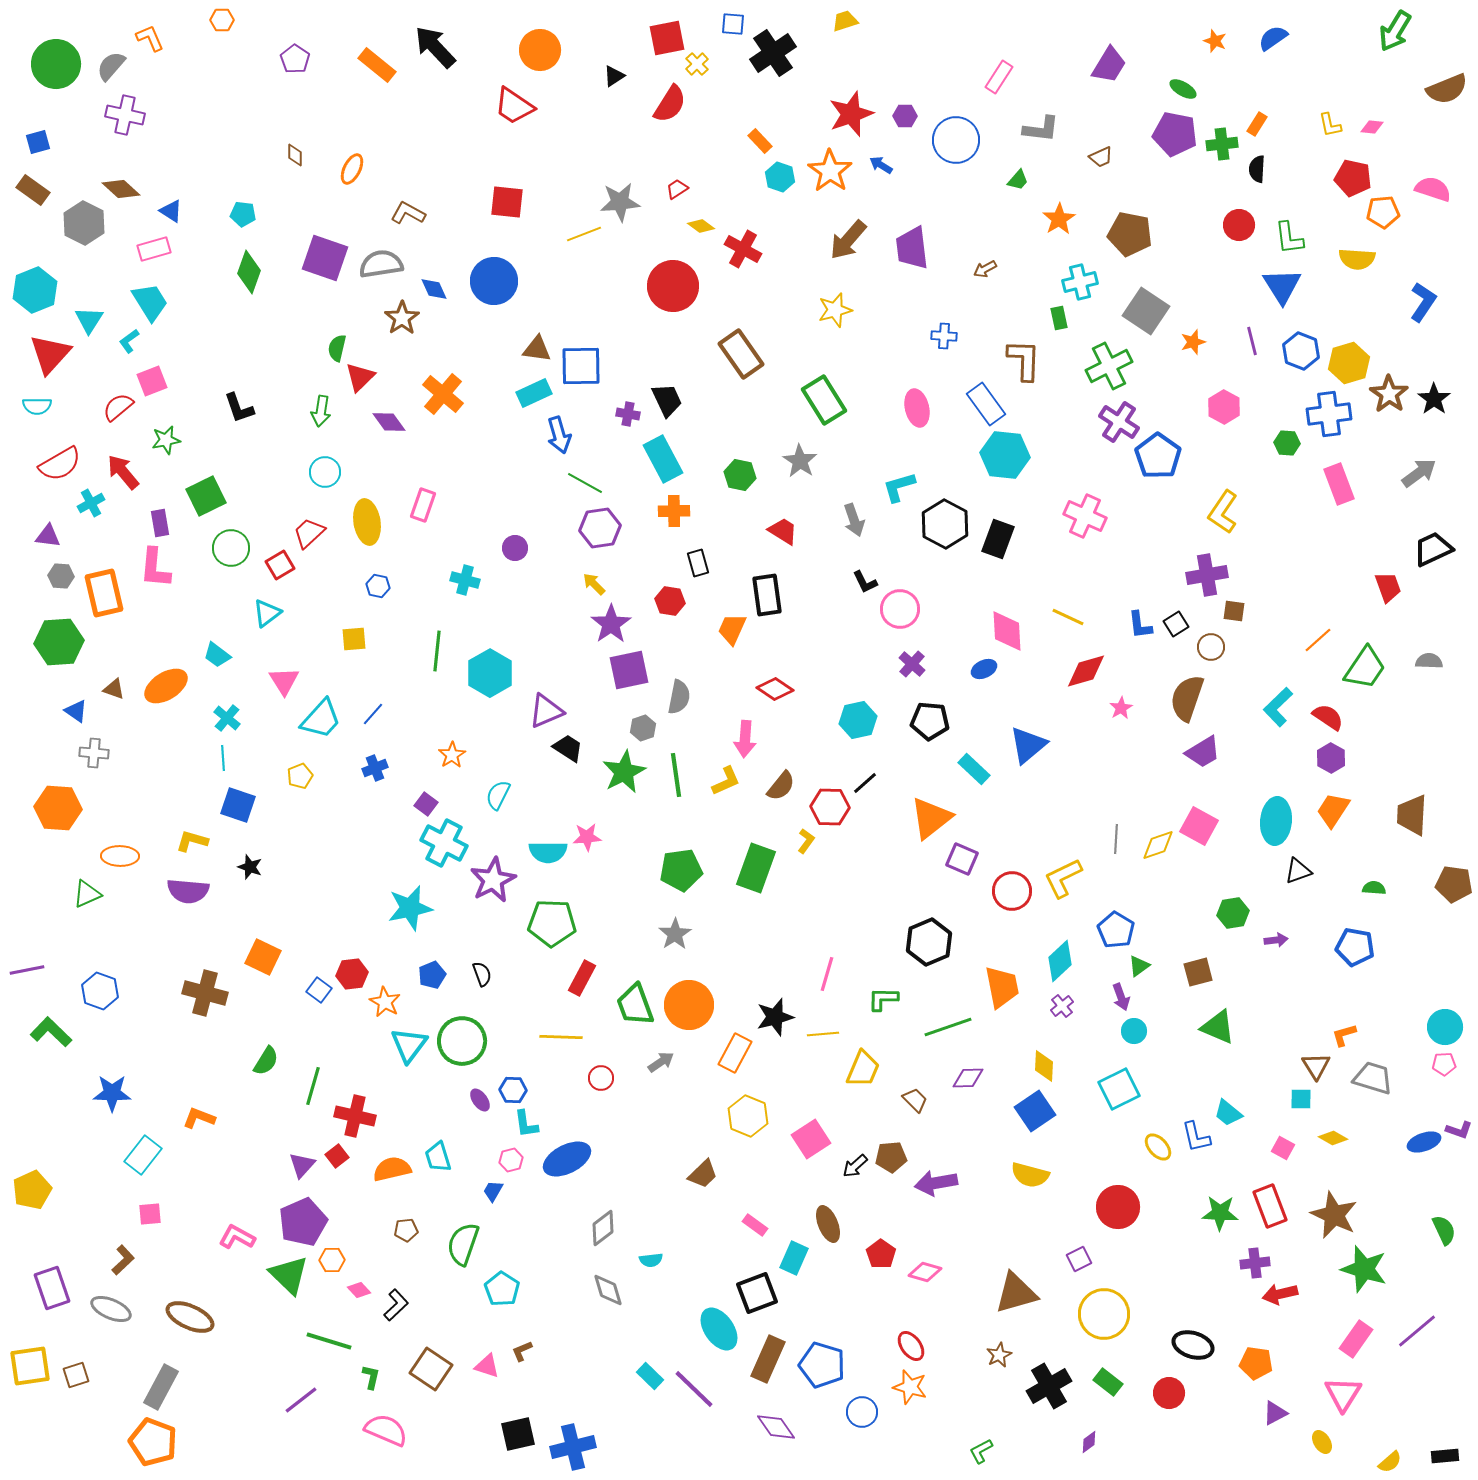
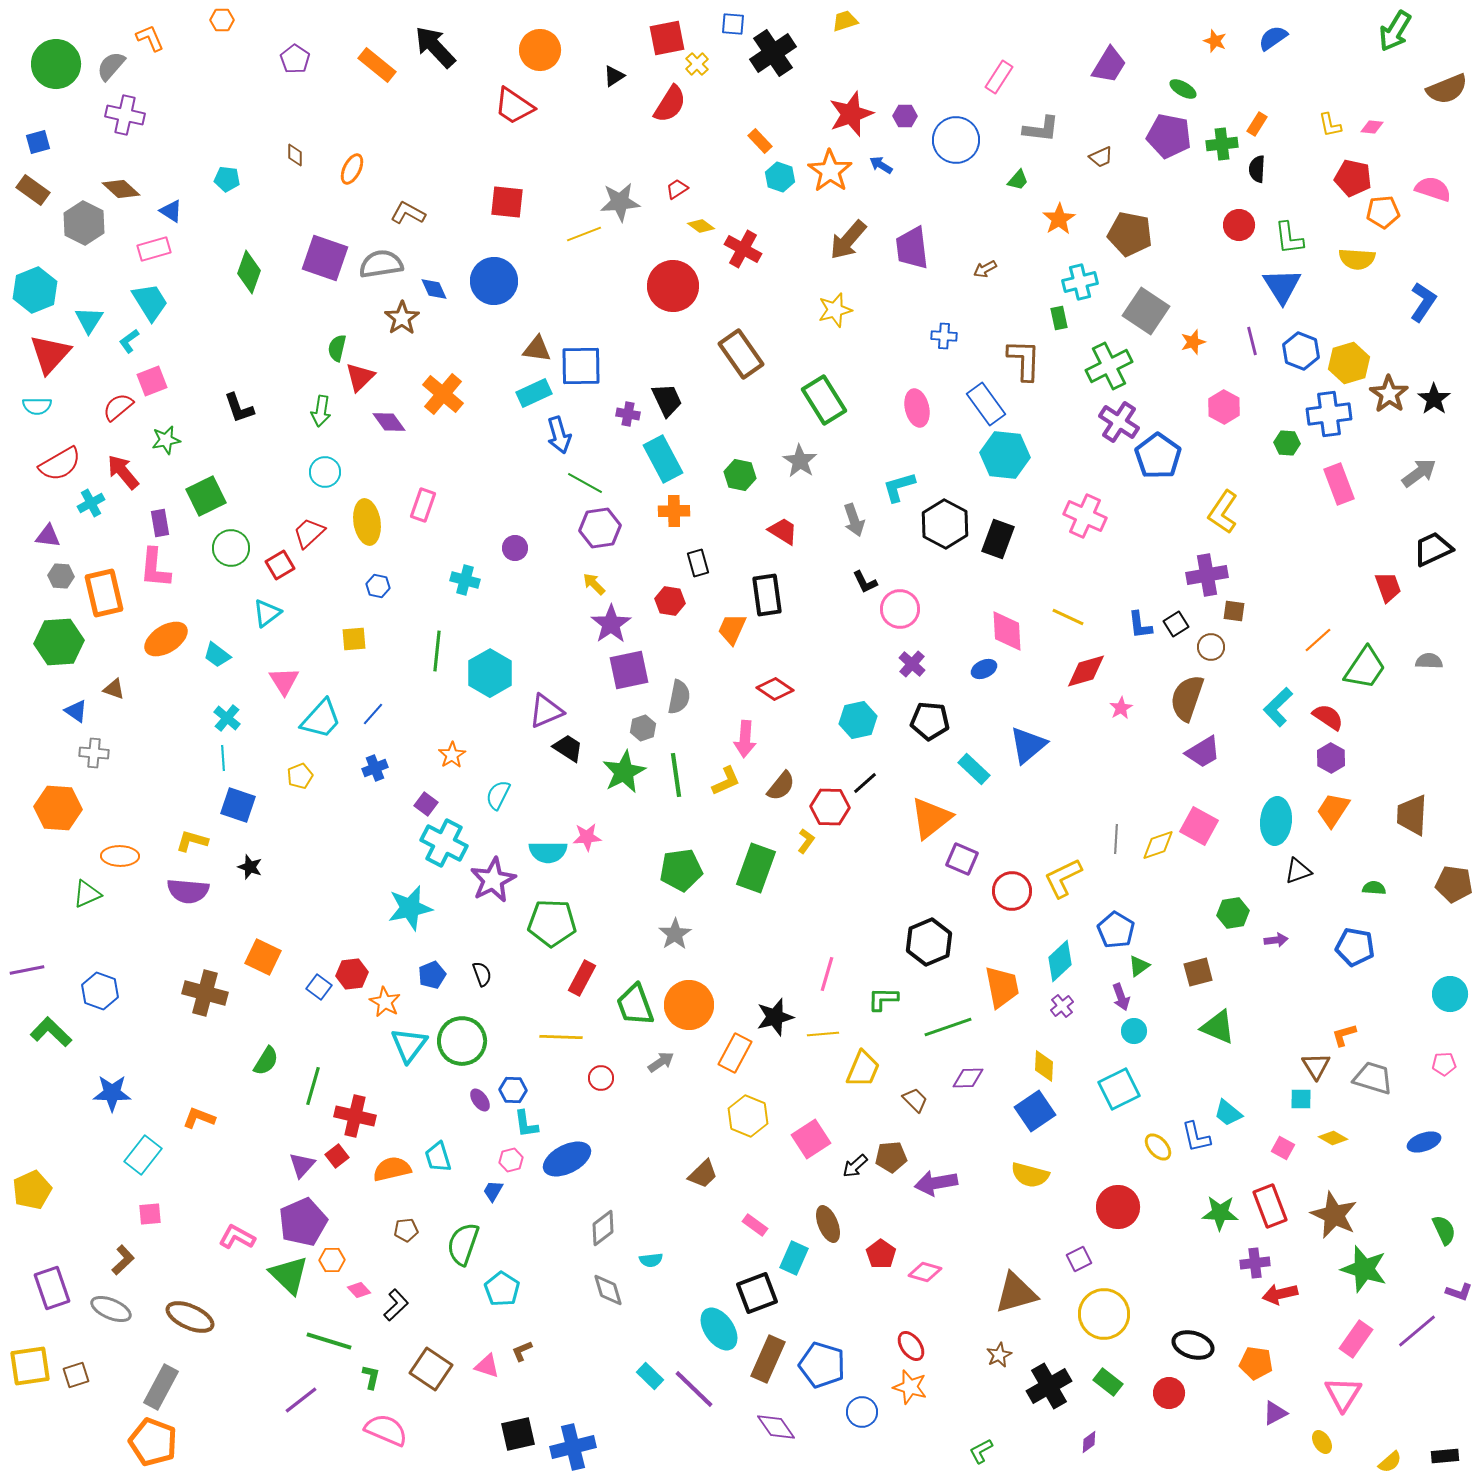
purple pentagon at (1175, 134): moved 6 px left, 2 px down
cyan pentagon at (243, 214): moved 16 px left, 35 px up
orange ellipse at (166, 686): moved 47 px up
blue square at (319, 990): moved 3 px up
cyan circle at (1445, 1027): moved 5 px right, 33 px up
purple L-shape at (1459, 1130): moved 162 px down
